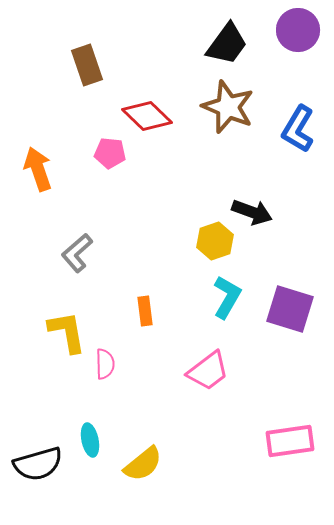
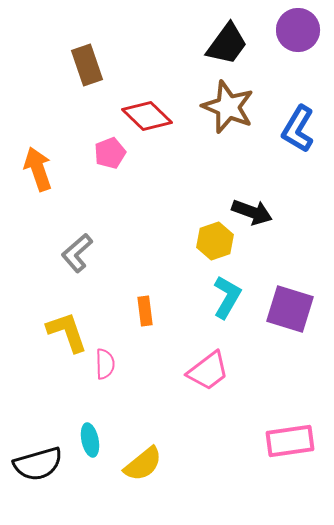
pink pentagon: rotated 28 degrees counterclockwise
yellow L-shape: rotated 9 degrees counterclockwise
